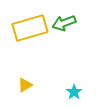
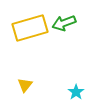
yellow triangle: rotated 21 degrees counterclockwise
cyan star: moved 2 px right
